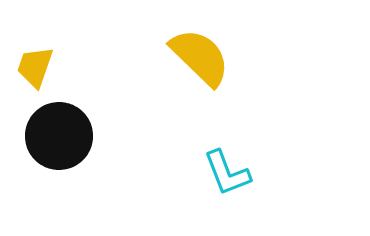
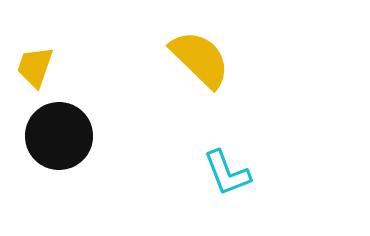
yellow semicircle: moved 2 px down
